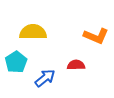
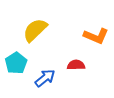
yellow semicircle: moved 2 px right, 2 px up; rotated 44 degrees counterclockwise
cyan pentagon: moved 1 px down
